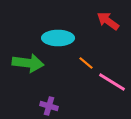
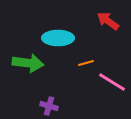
orange line: rotated 56 degrees counterclockwise
